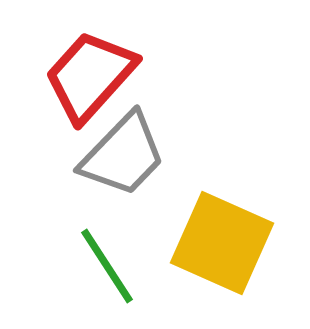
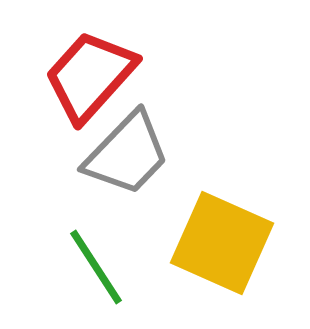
gray trapezoid: moved 4 px right, 1 px up
green line: moved 11 px left, 1 px down
